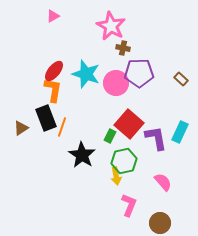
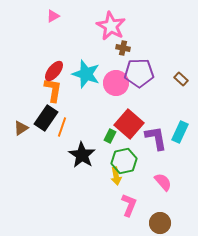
black rectangle: rotated 55 degrees clockwise
